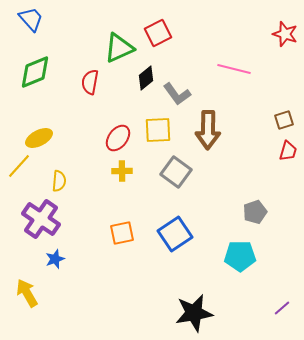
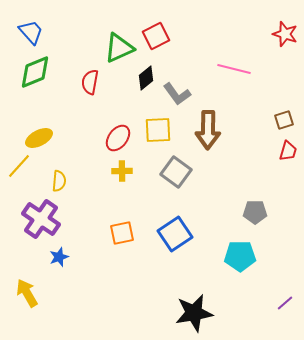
blue trapezoid: moved 13 px down
red square: moved 2 px left, 3 px down
gray pentagon: rotated 20 degrees clockwise
blue star: moved 4 px right, 2 px up
purple line: moved 3 px right, 5 px up
